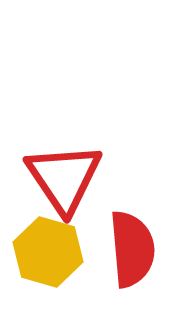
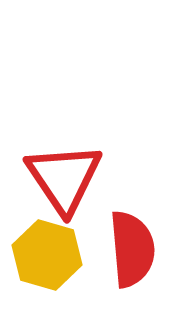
yellow hexagon: moved 1 px left, 3 px down
